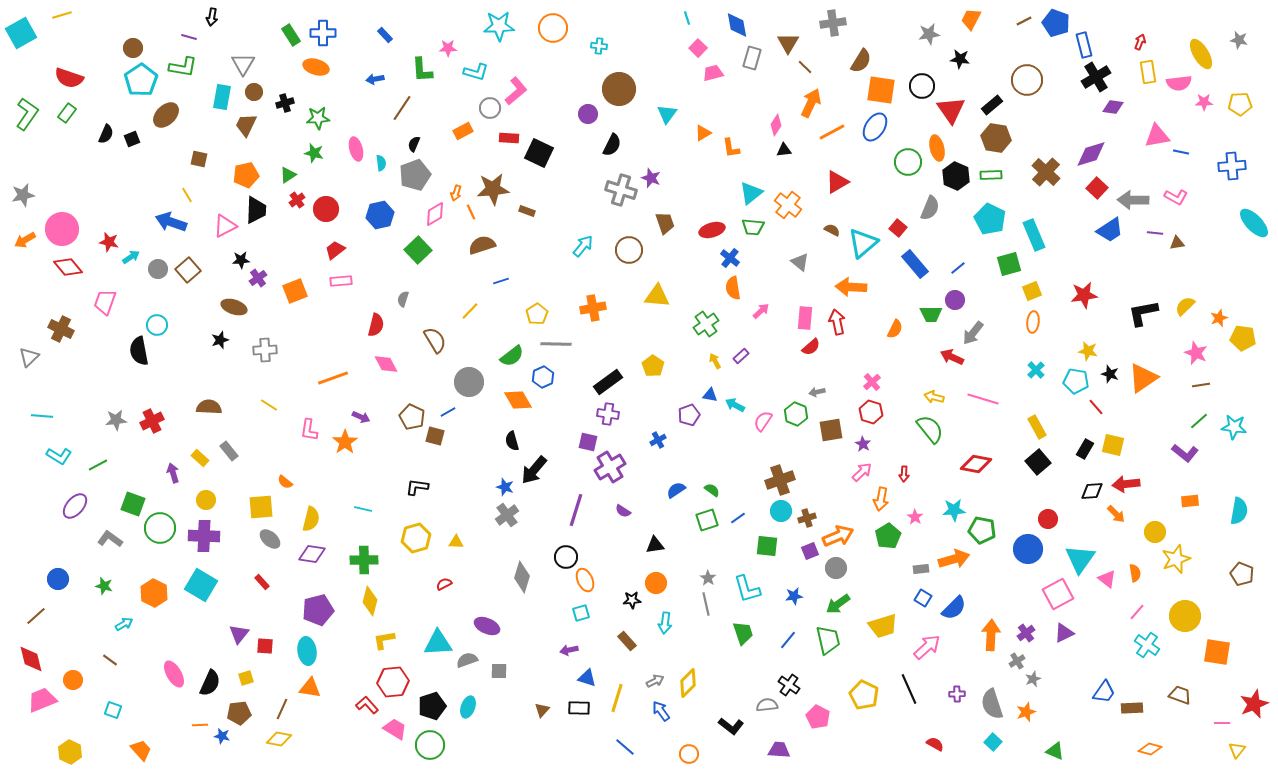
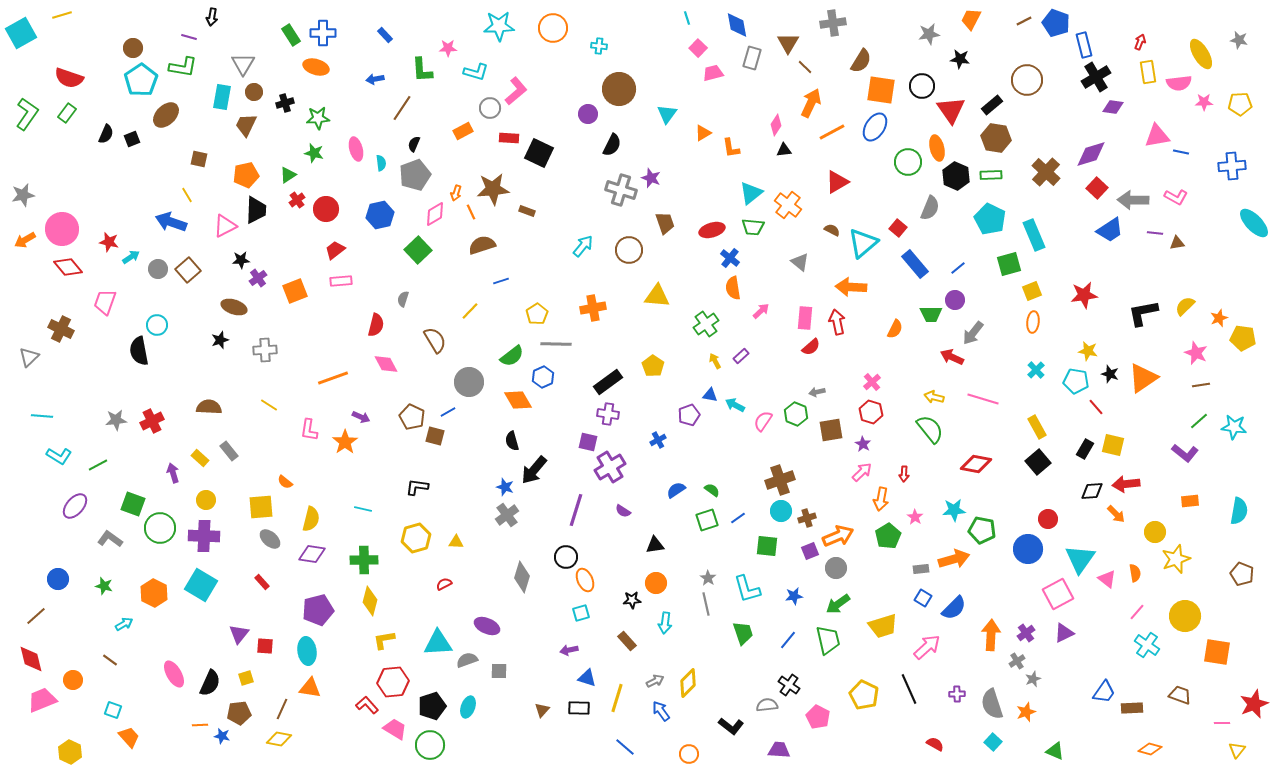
orange trapezoid at (141, 750): moved 12 px left, 13 px up
